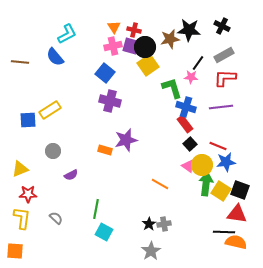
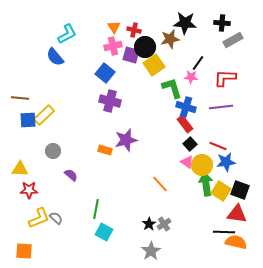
black cross at (222, 26): moved 3 px up; rotated 21 degrees counterclockwise
black star at (189, 30): moved 4 px left, 7 px up
purple square at (131, 46): moved 9 px down
gray rectangle at (224, 55): moved 9 px right, 15 px up
brown line at (20, 62): moved 36 px down
yellow square at (148, 65): moved 6 px right
yellow rectangle at (50, 110): moved 6 px left, 5 px down; rotated 10 degrees counterclockwise
pink triangle at (188, 166): moved 1 px left, 4 px up
yellow triangle at (20, 169): rotated 24 degrees clockwise
purple semicircle at (71, 175): rotated 112 degrees counterclockwise
orange line at (160, 184): rotated 18 degrees clockwise
green arrow at (206, 184): rotated 15 degrees counterclockwise
red star at (28, 194): moved 1 px right, 4 px up
yellow L-shape at (22, 218): moved 17 px right; rotated 60 degrees clockwise
gray cross at (164, 224): rotated 24 degrees counterclockwise
orange square at (15, 251): moved 9 px right
